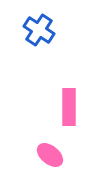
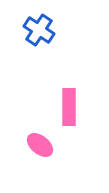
pink ellipse: moved 10 px left, 10 px up
